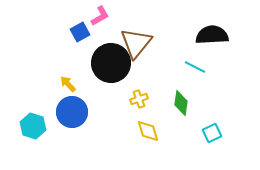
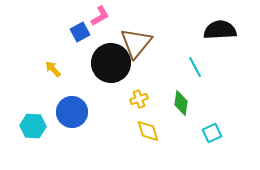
black semicircle: moved 8 px right, 5 px up
cyan line: rotated 35 degrees clockwise
yellow arrow: moved 15 px left, 15 px up
cyan hexagon: rotated 15 degrees counterclockwise
